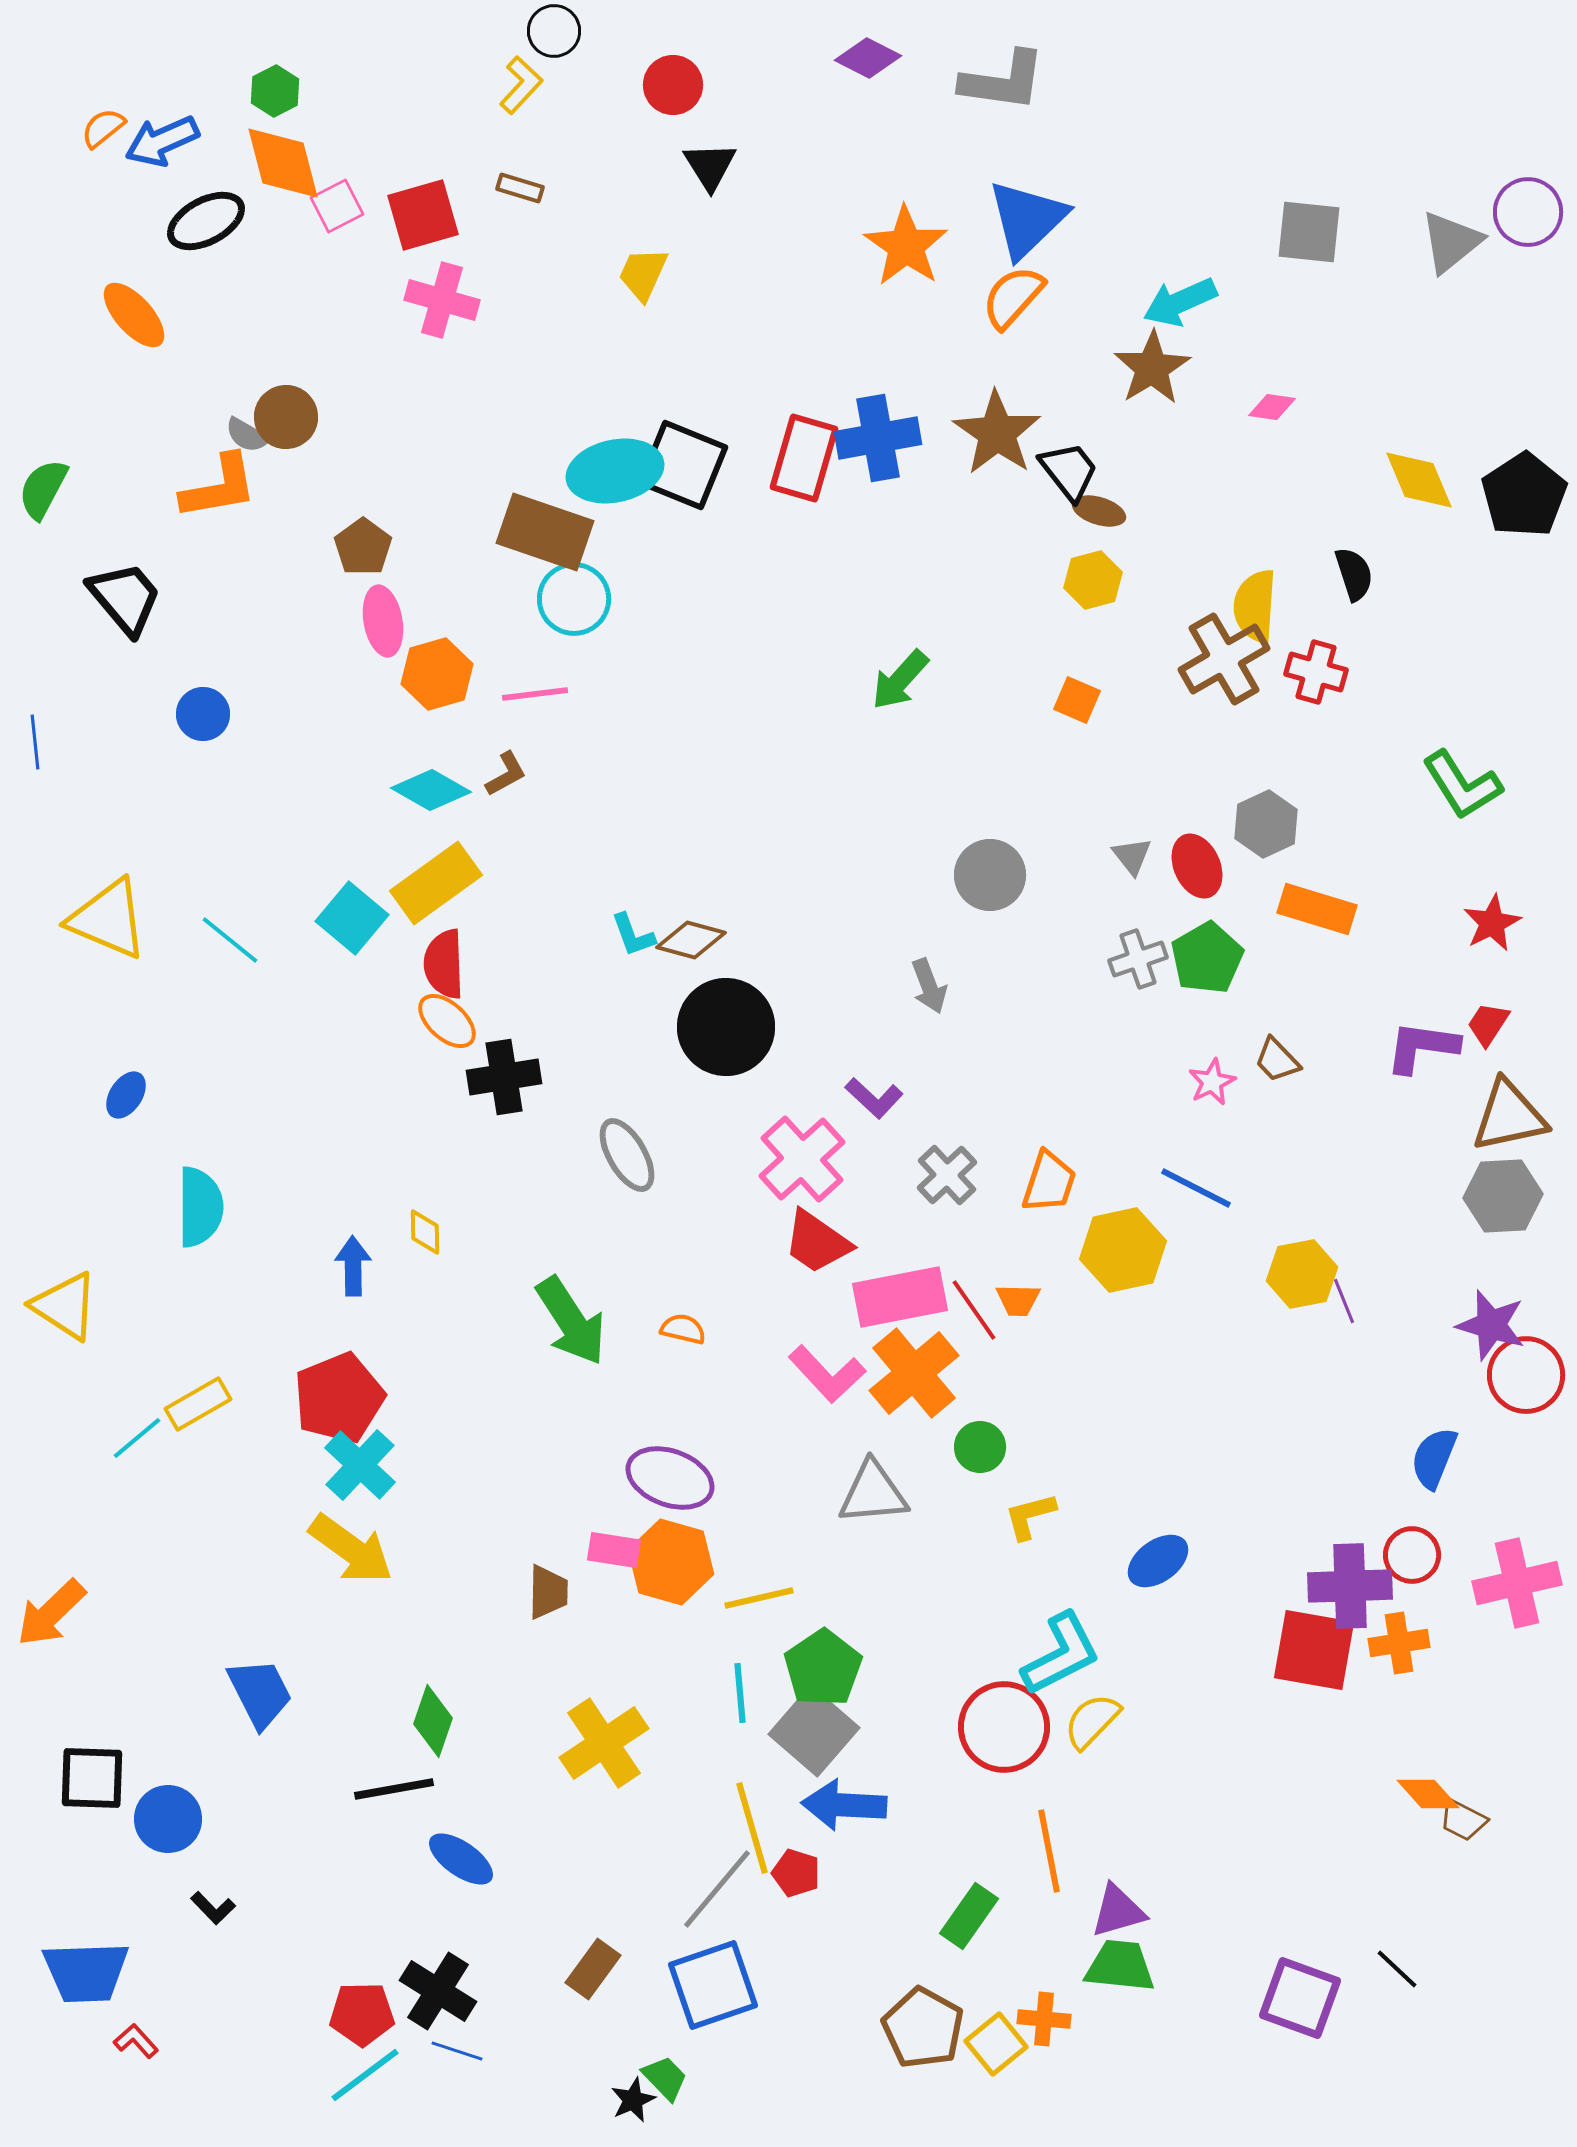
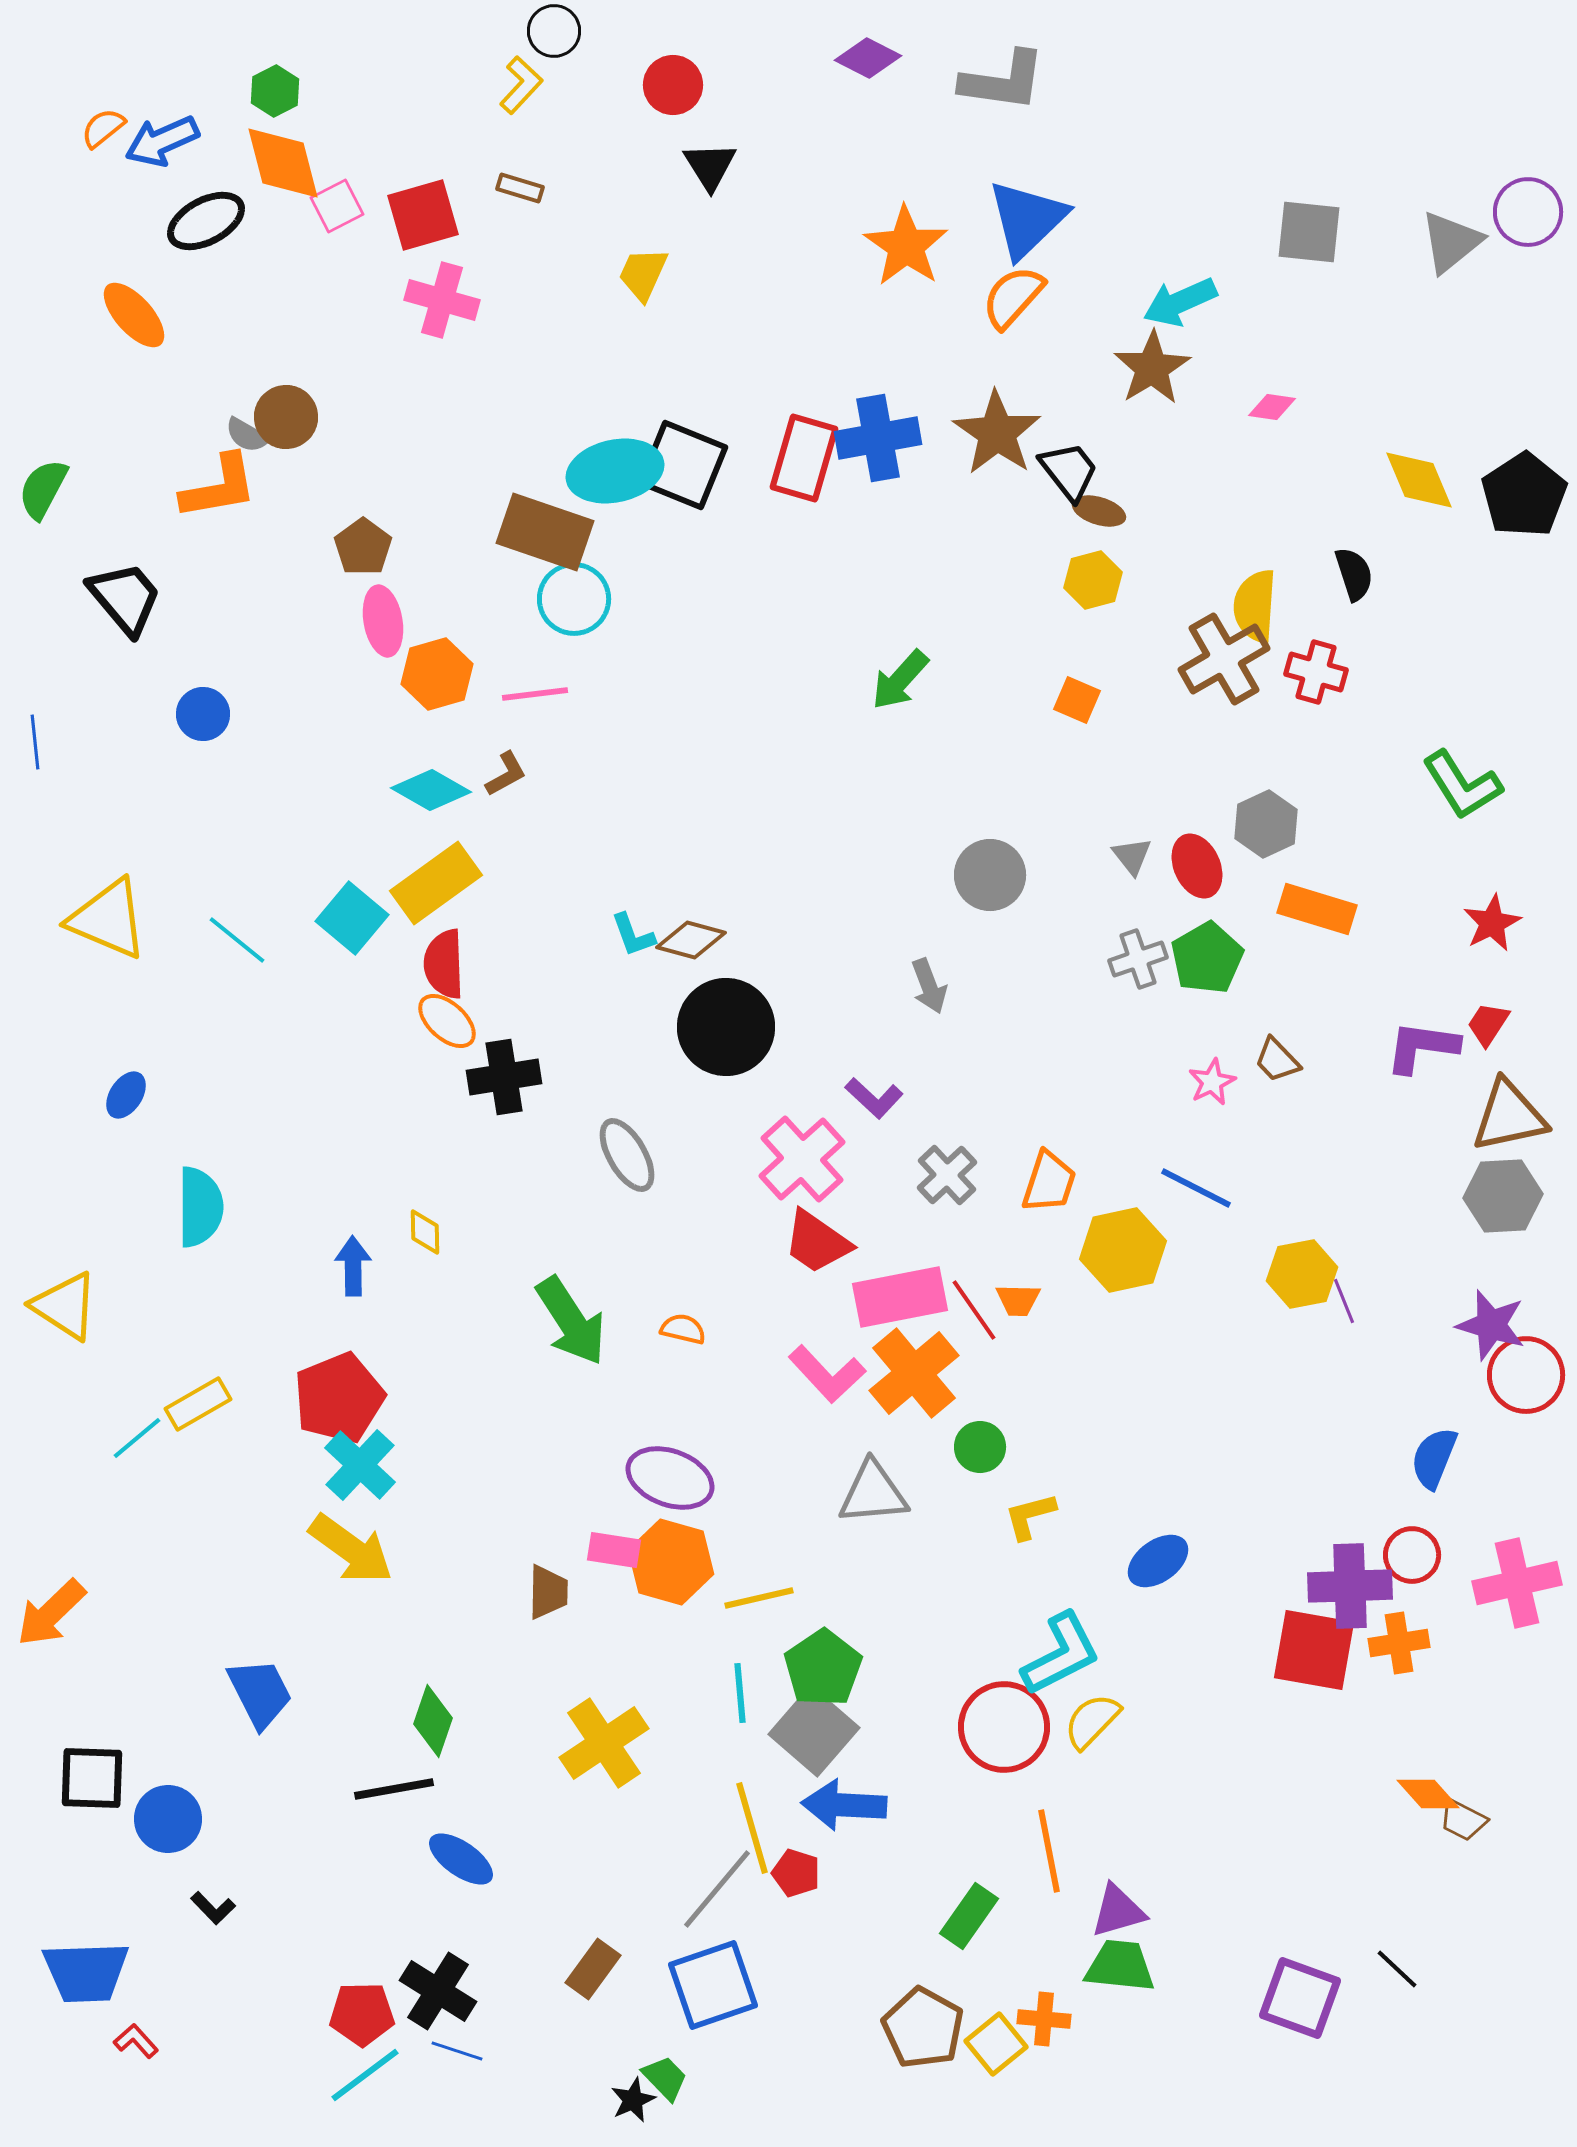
cyan line at (230, 940): moved 7 px right
